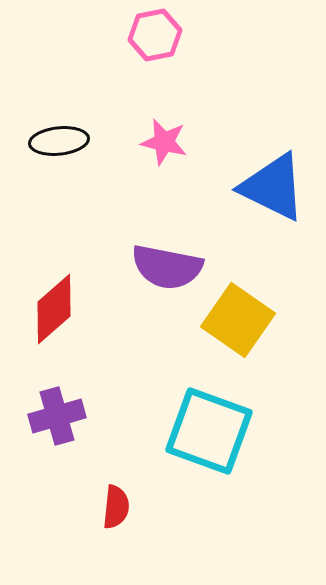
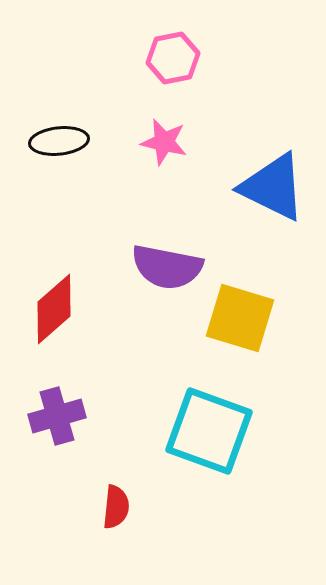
pink hexagon: moved 18 px right, 23 px down
yellow square: moved 2 px right, 2 px up; rotated 18 degrees counterclockwise
